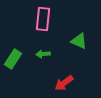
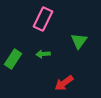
pink rectangle: rotated 20 degrees clockwise
green triangle: rotated 42 degrees clockwise
